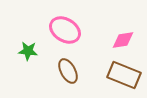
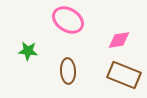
pink ellipse: moved 3 px right, 10 px up
pink diamond: moved 4 px left
brown ellipse: rotated 25 degrees clockwise
